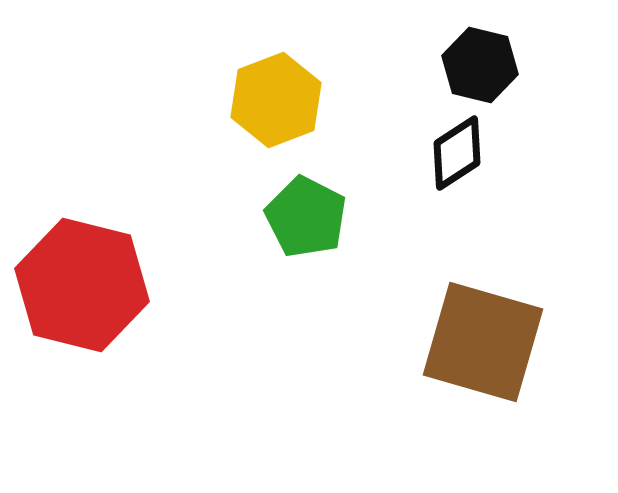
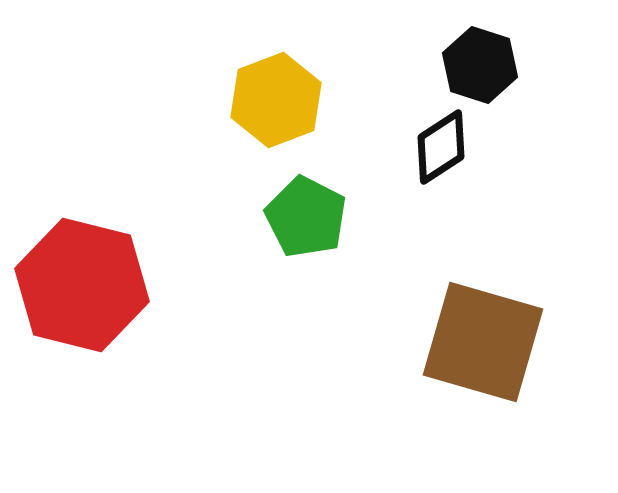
black hexagon: rotated 4 degrees clockwise
black diamond: moved 16 px left, 6 px up
